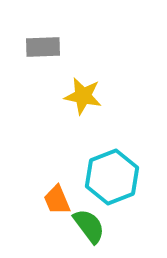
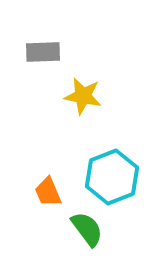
gray rectangle: moved 5 px down
orange trapezoid: moved 9 px left, 8 px up
green semicircle: moved 2 px left, 3 px down
